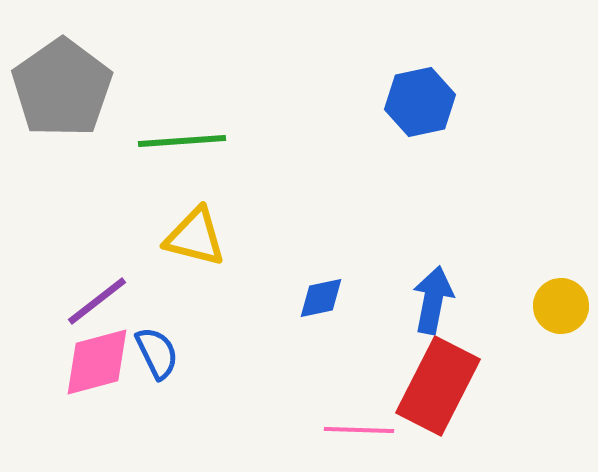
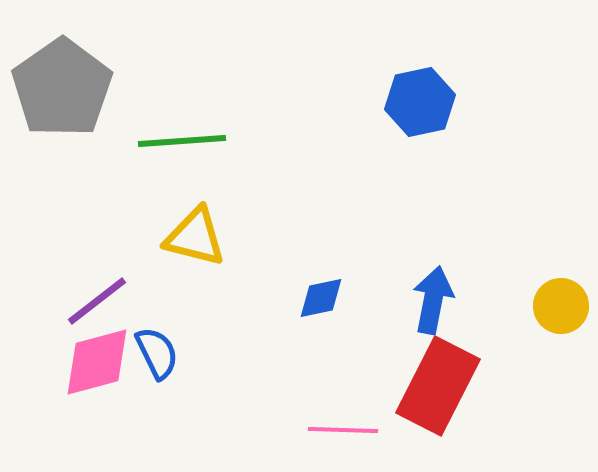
pink line: moved 16 px left
